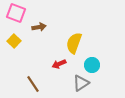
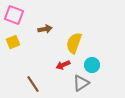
pink square: moved 2 px left, 2 px down
brown arrow: moved 6 px right, 2 px down
yellow square: moved 1 px left, 1 px down; rotated 24 degrees clockwise
red arrow: moved 4 px right, 1 px down
